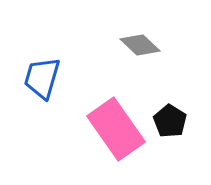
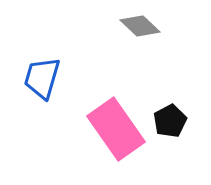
gray diamond: moved 19 px up
black pentagon: rotated 12 degrees clockwise
